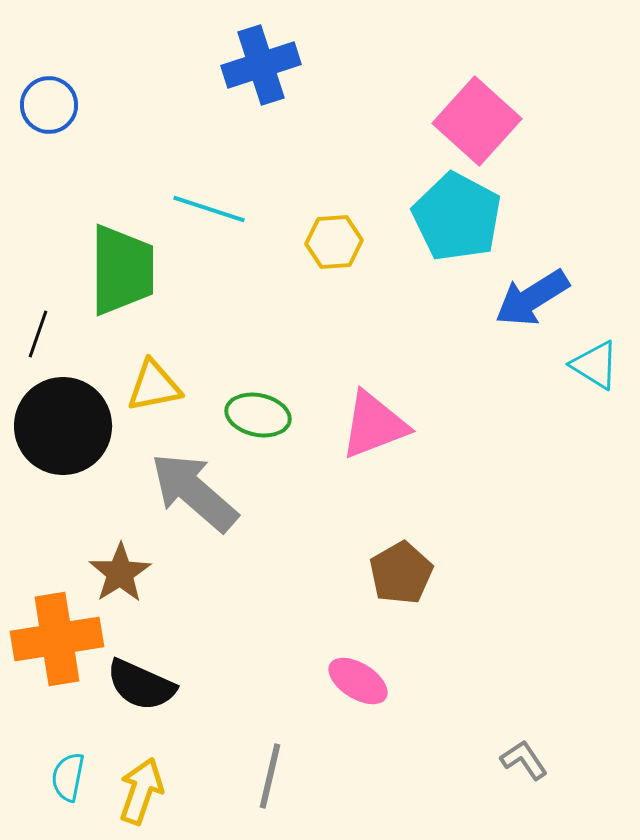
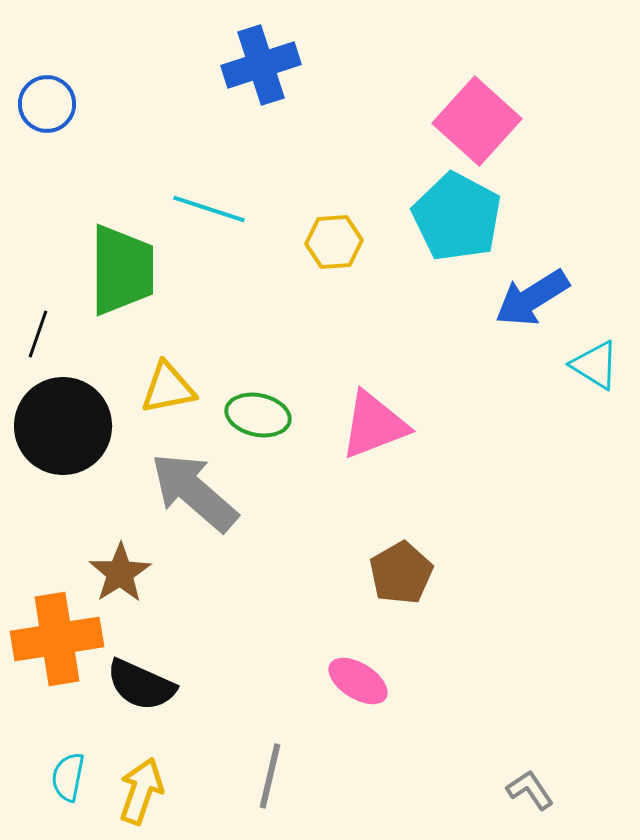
blue circle: moved 2 px left, 1 px up
yellow triangle: moved 14 px right, 2 px down
gray L-shape: moved 6 px right, 30 px down
